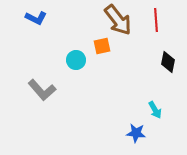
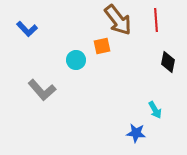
blue L-shape: moved 9 px left, 11 px down; rotated 20 degrees clockwise
